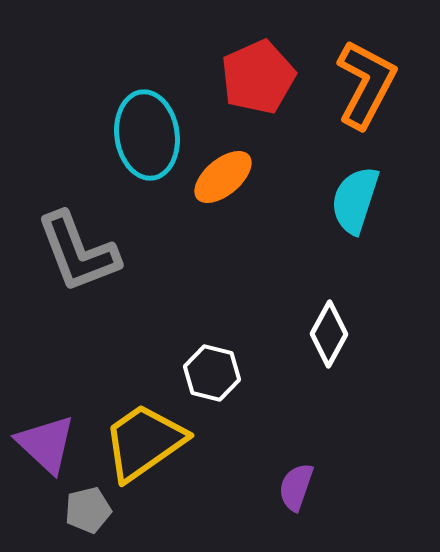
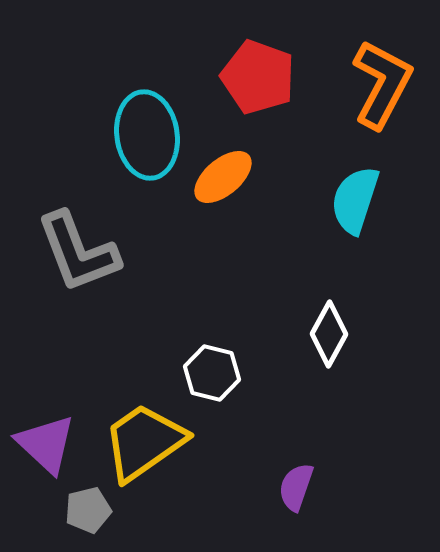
red pentagon: rotated 28 degrees counterclockwise
orange L-shape: moved 16 px right
